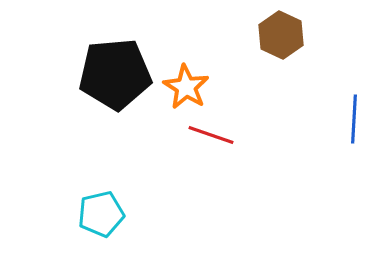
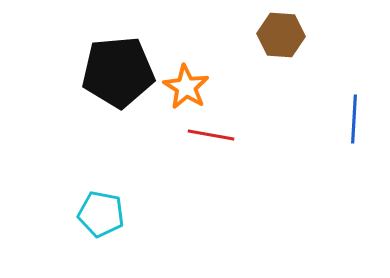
brown hexagon: rotated 21 degrees counterclockwise
black pentagon: moved 3 px right, 2 px up
red line: rotated 9 degrees counterclockwise
cyan pentagon: rotated 24 degrees clockwise
